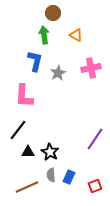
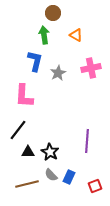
purple line: moved 8 px left, 2 px down; rotated 30 degrees counterclockwise
gray semicircle: rotated 40 degrees counterclockwise
brown line: moved 3 px up; rotated 10 degrees clockwise
